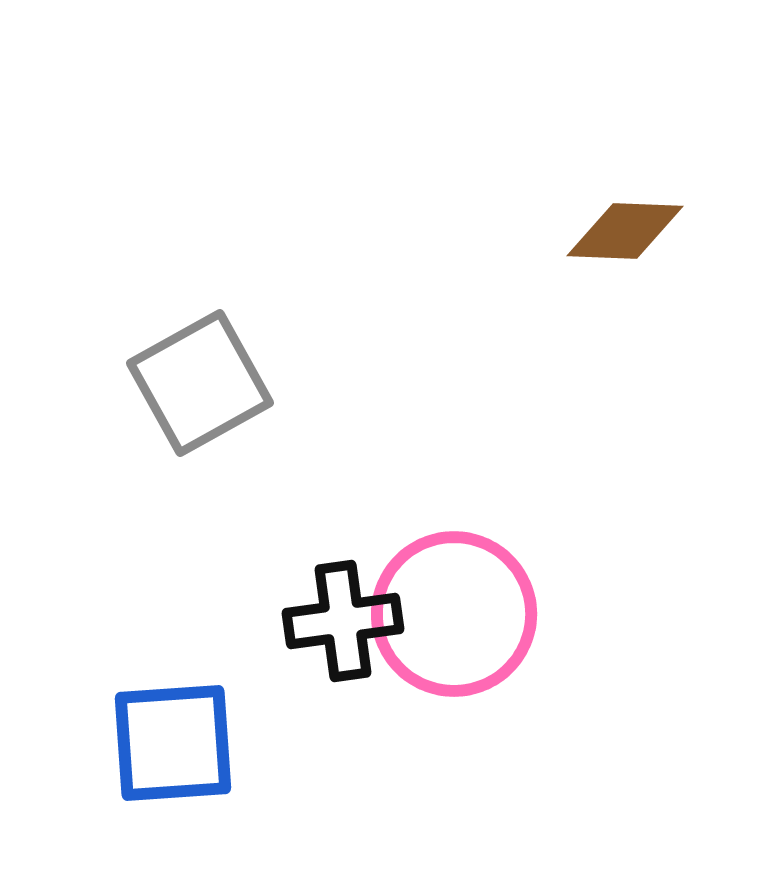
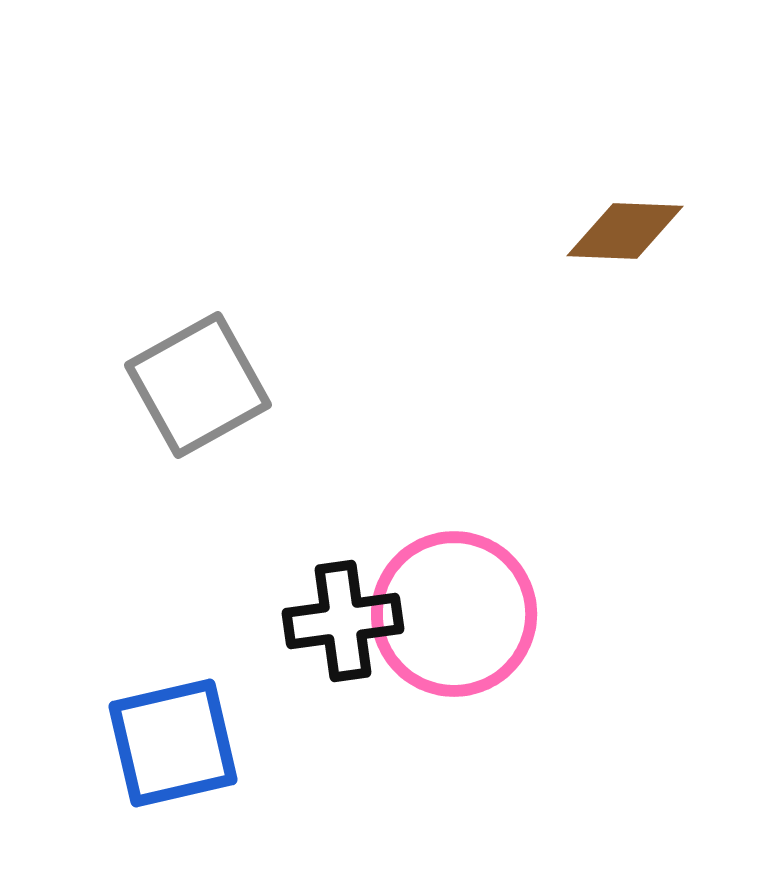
gray square: moved 2 px left, 2 px down
blue square: rotated 9 degrees counterclockwise
